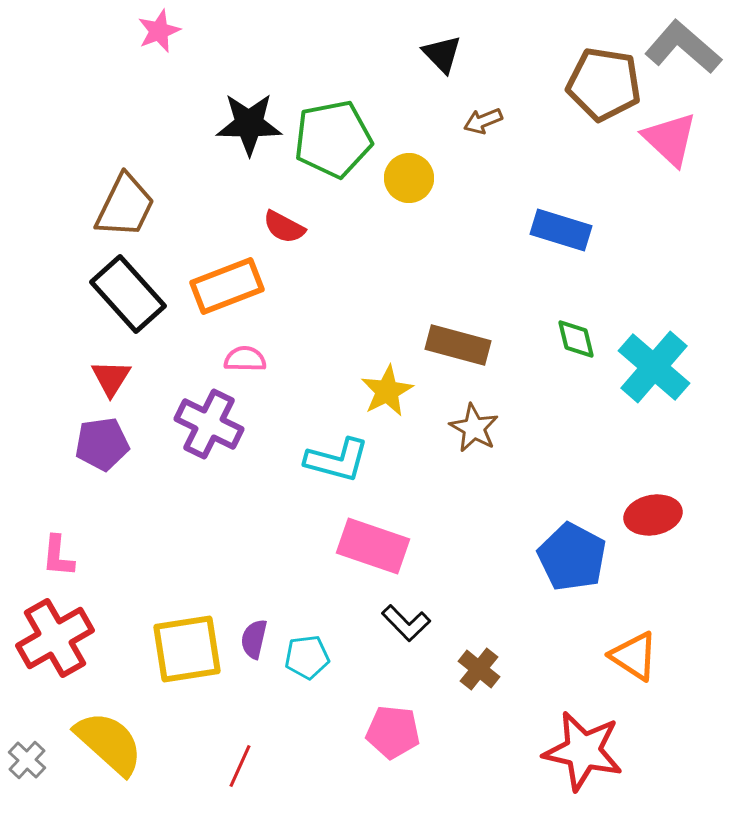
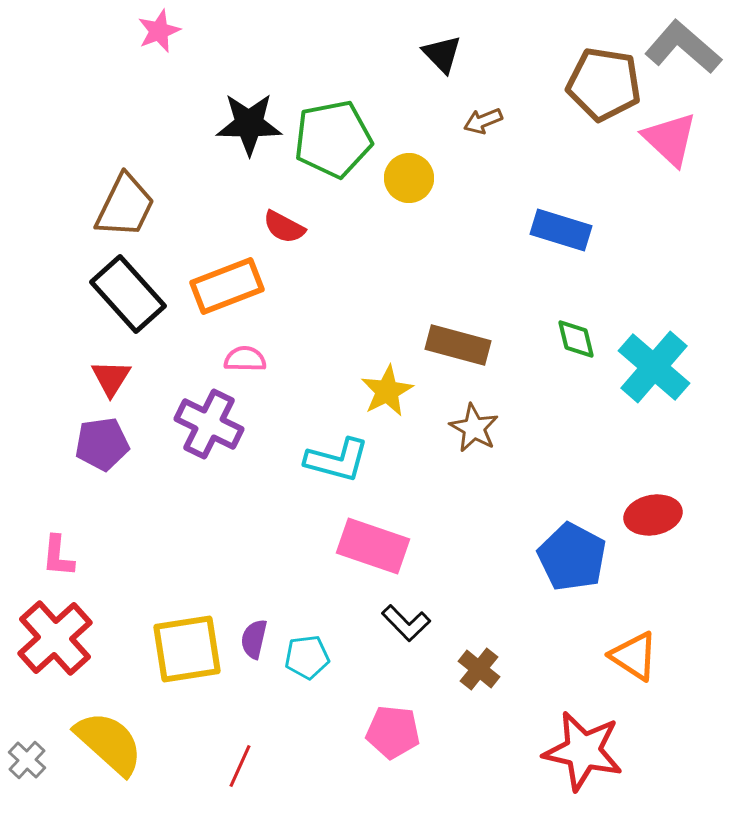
red cross: rotated 12 degrees counterclockwise
